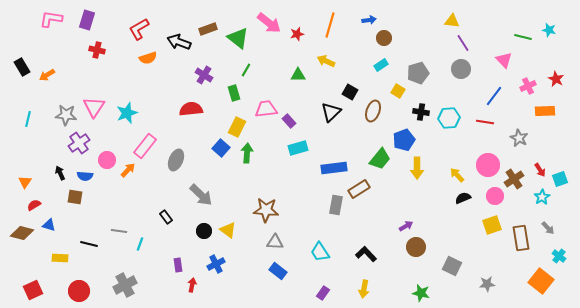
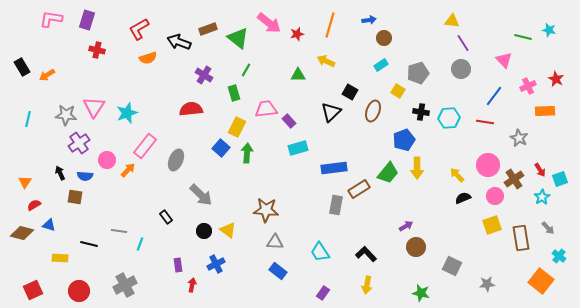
green trapezoid at (380, 159): moved 8 px right, 14 px down
yellow arrow at (364, 289): moved 3 px right, 4 px up
